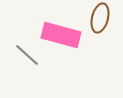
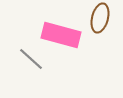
gray line: moved 4 px right, 4 px down
